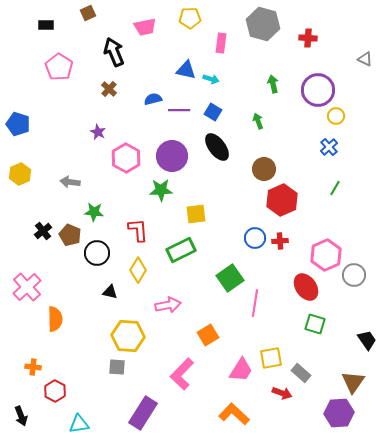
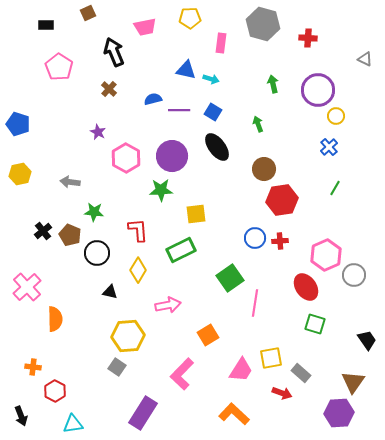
green arrow at (258, 121): moved 3 px down
yellow hexagon at (20, 174): rotated 10 degrees clockwise
red hexagon at (282, 200): rotated 16 degrees clockwise
yellow hexagon at (128, 336): rotated 8 degrees counterclockwise
gray square at (117, 367): rotated 30 degrees clockwise
cyan triangle at (79, 424): moved 6 px left
